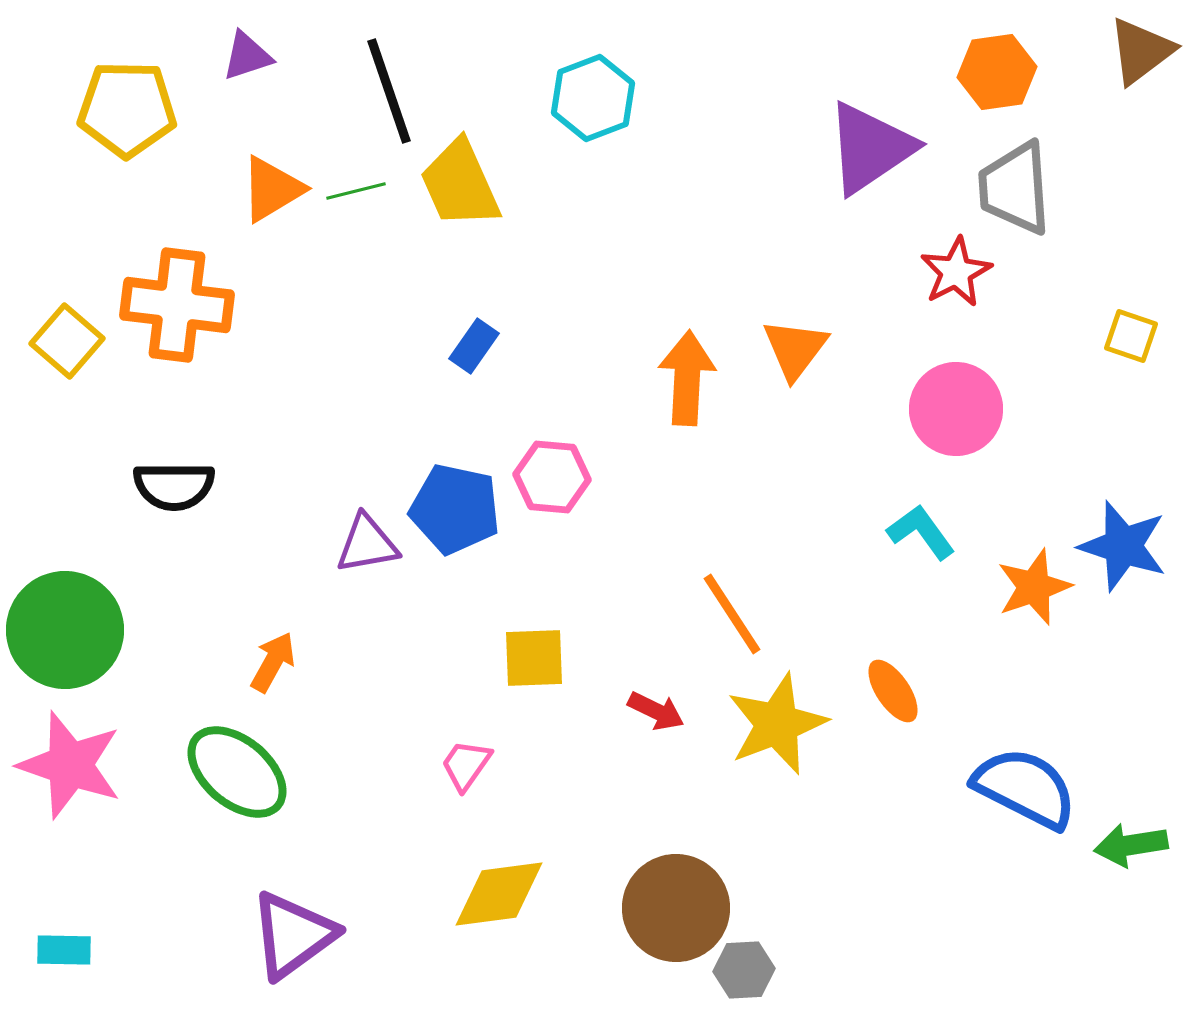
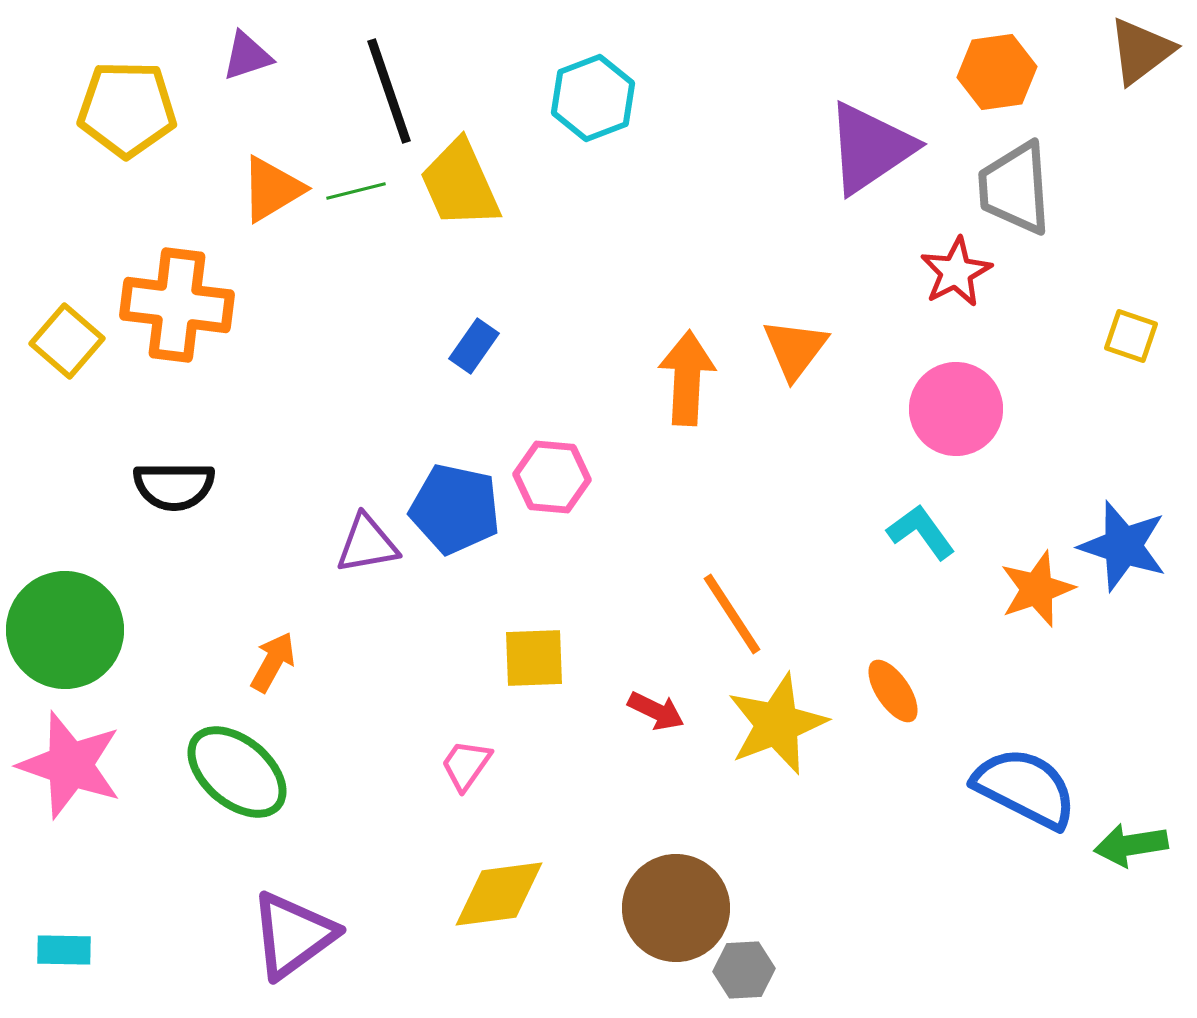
orange star at (1034, 587): moved 3 px right, 2 px down
